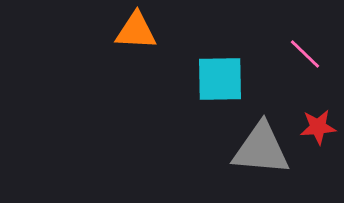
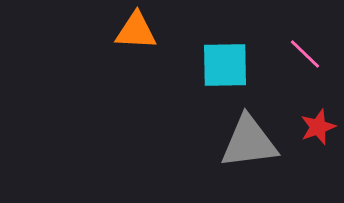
cyan square: moved 5 px right, 14 px up
red star: rotated 15 degrees counterclockwise
gray triangle: moved 12 px left, 7 px up; rotated 12 degrees counterclockwise
